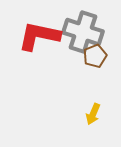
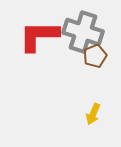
red L-shape: rotated 12 degrees counterclockwise
